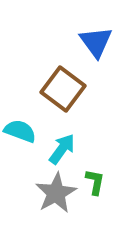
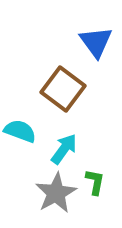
cyan arrow: moved 2 px right
